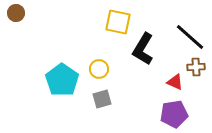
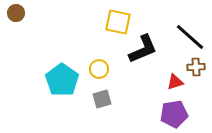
black L-shape: rotated 144 degrees counterclockwise
red triangle: rotated 42 degrees counterclockwise
